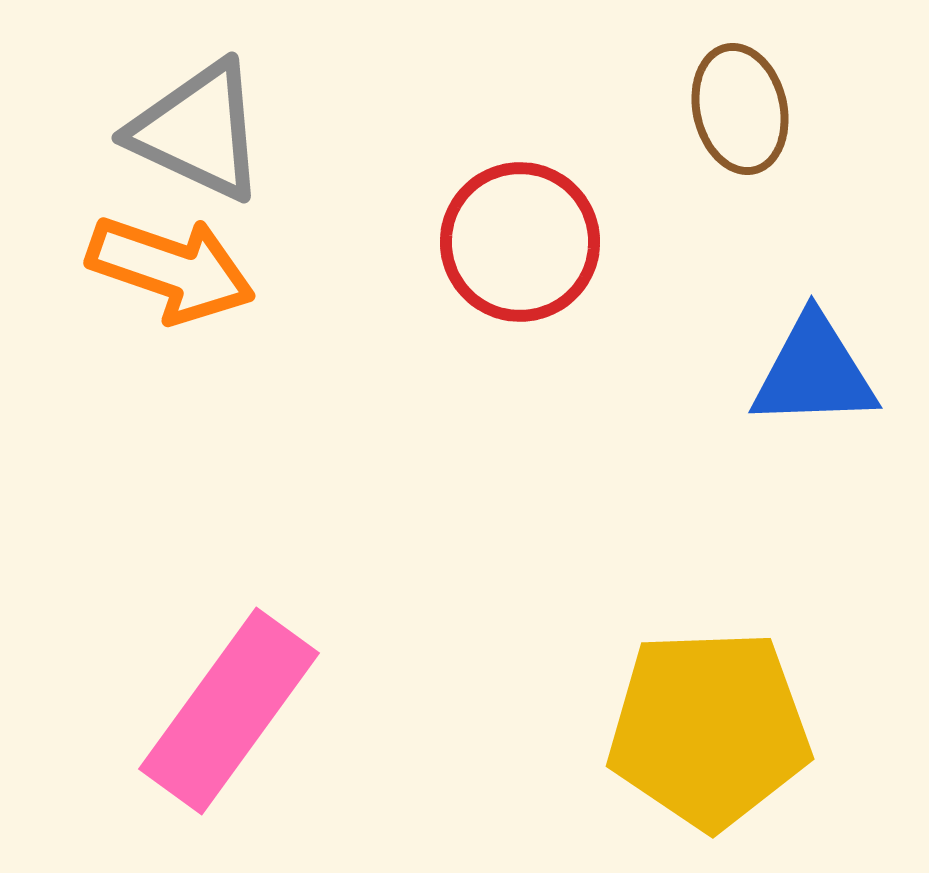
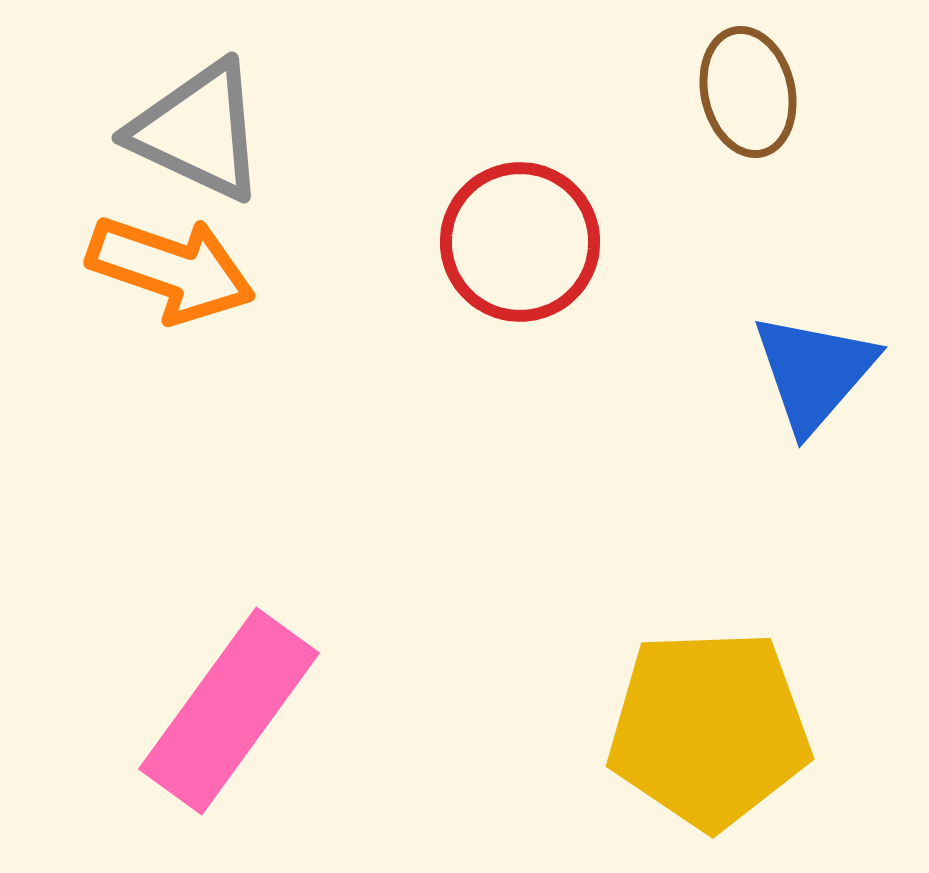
brown ellipse: moved 8 px right, 17 px up
blue triangle: rotated 47 degrees counterclockwise
